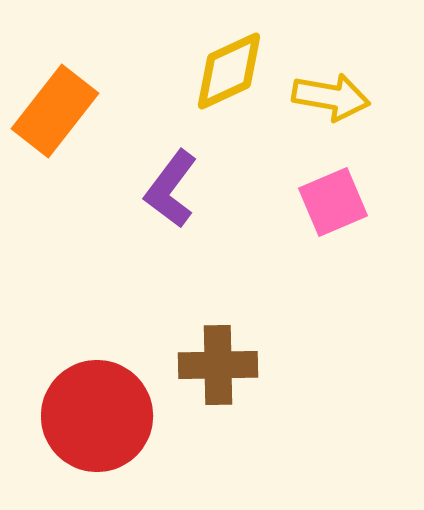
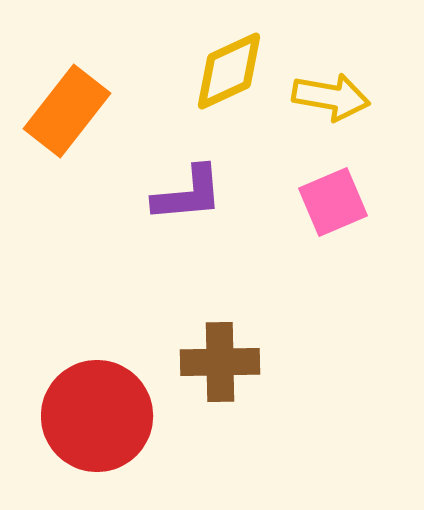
orange rectangle: moved 12 px right
purple L-shape: moved 17 px right, 5 px down; rotated 132 degrees counterclockwise
brown cross: moved 2 px right, 3 px up
